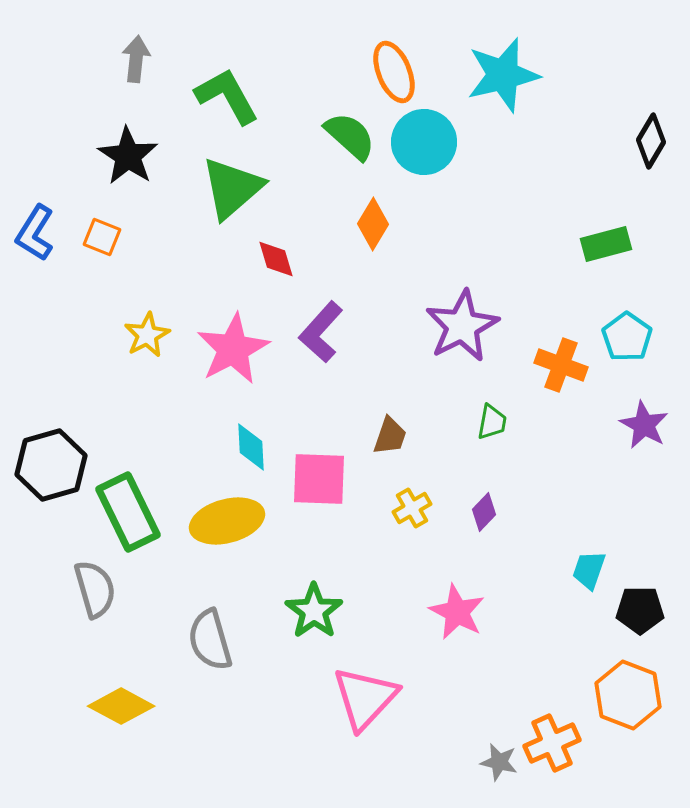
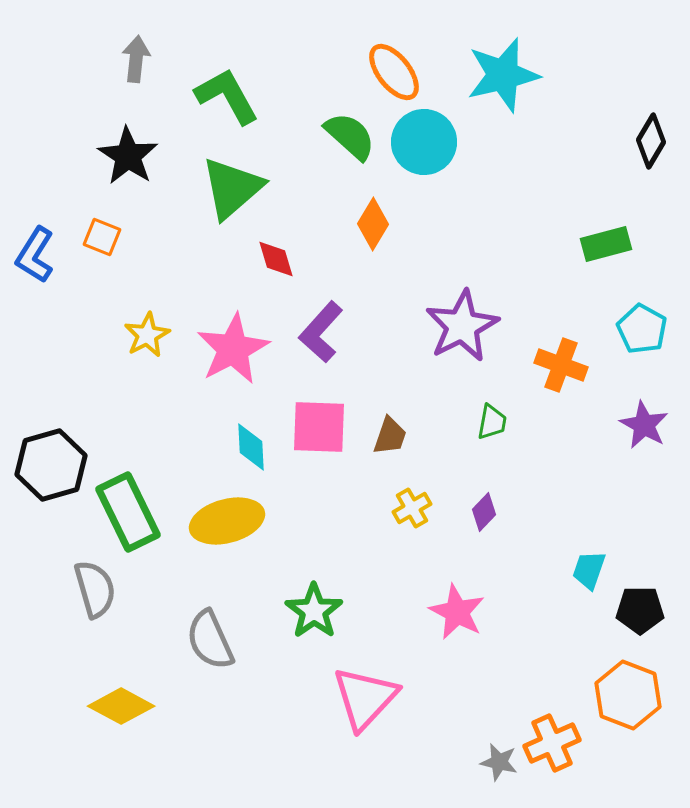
orange ellipse at (394, 72): rotated 16 degrees counterclockwise
blue L-shape at (35, 233): moved 22 px down
cyan pentagon at (627, 337): moved 15 px right, 8 px up; rotated 6 degrees counterclockwise
pink square at (319, 479): moved 52 px up
gray semicircle at (210, 640): rotated 8 degrees counterclockwise
